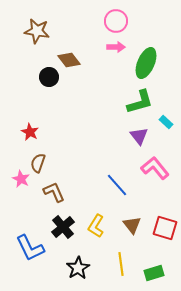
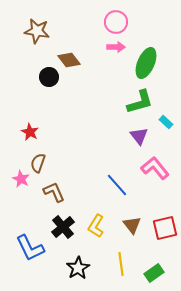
pink circle: moved 1 px down
red square: rotated 30 degrees counterclockwise
green rectangle: rotated 18 degrees counterclockwise
